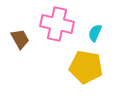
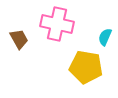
cyan semicircle: moved 10 px right, 4 px down
brown trapezoid: moved 1 px left
